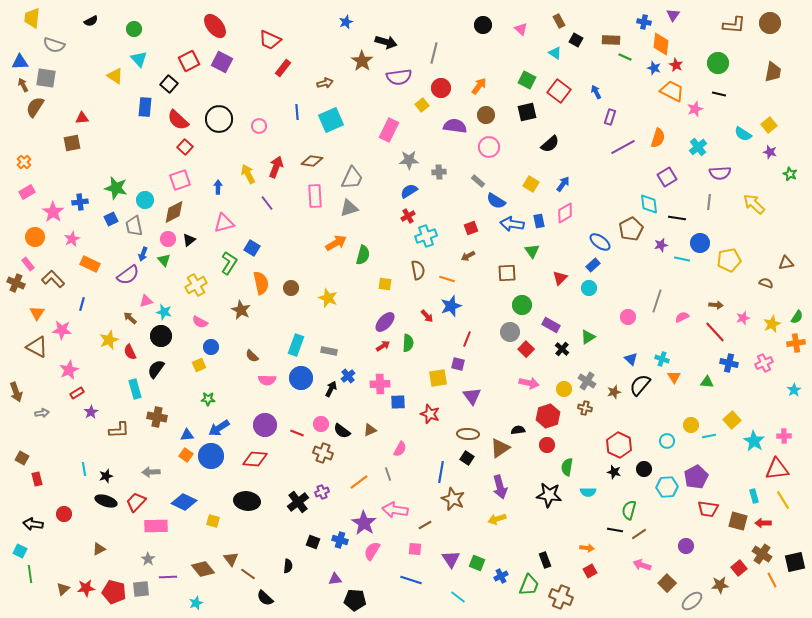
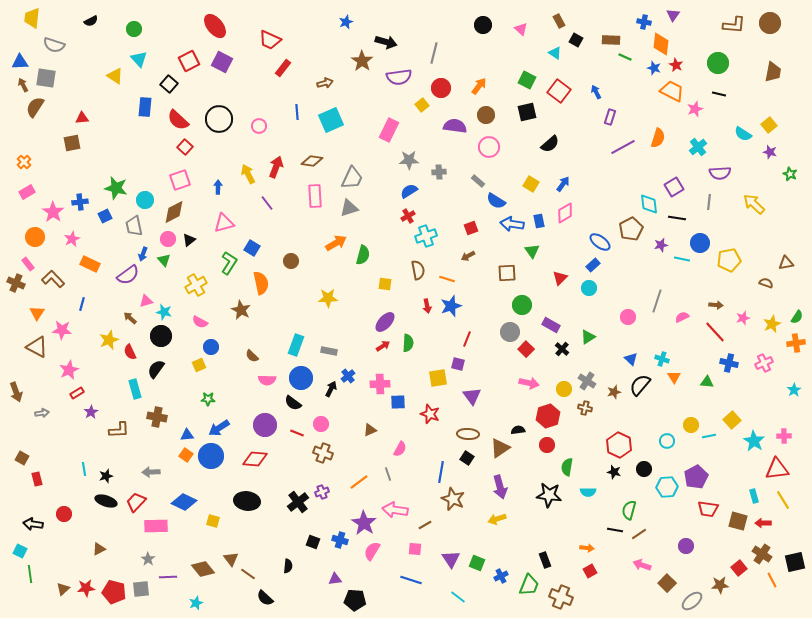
purple square at (667, 177): moved 7 px right, 10 px down
blue square at (111, 219): moved 6 px left, 3 px up
brown circle at (291, 288): moved 27 px up
yellow star at (328, 298): rotated 24 degrees counterclockwise
red arrow at (427, 316): moved 10 px up; rotated 32 degrees clockwise
black semicircle at (342, 431): moved 49 px left, 28 px up
